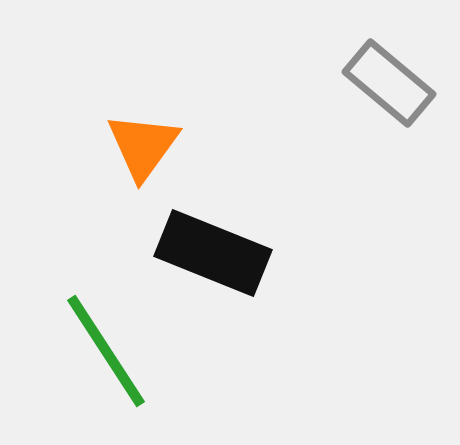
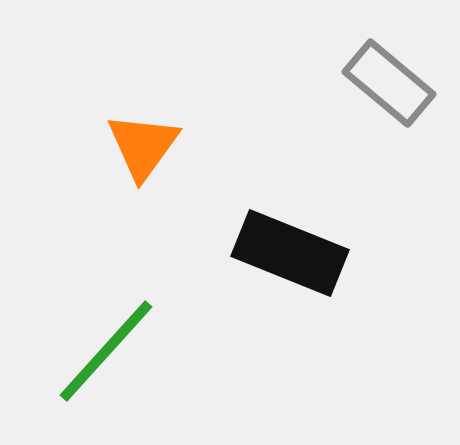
black rectangle: moved 77 px right
green line: rotated 75 degrees clockwise
